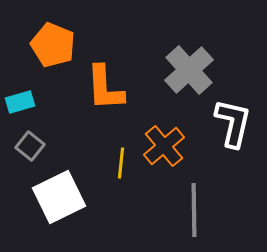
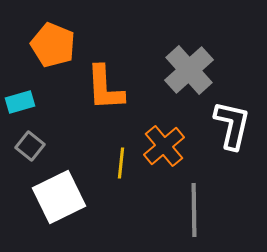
white L-shape: moved 1 px left, 2 px down
